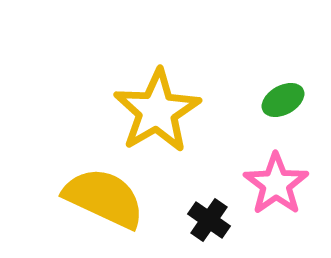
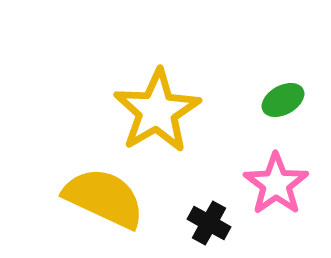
black cross: moved 3 px down; rotated 6 degrees counterclockwise
